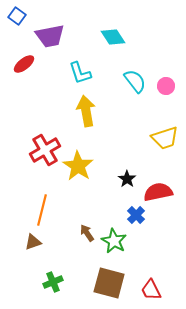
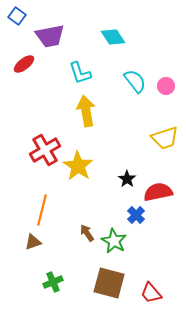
red trapezoid: moved 3 px down; rotated 15 degrees counterclockwise
